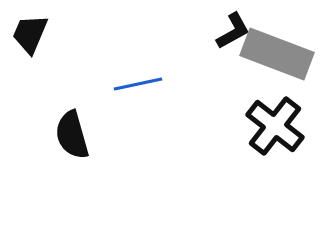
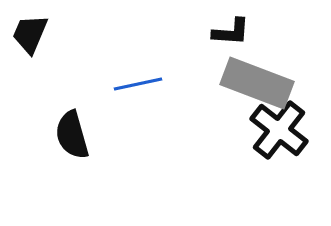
black L-shape: moved 2 px left, 1 px down; rotated 33 degrees clockwise
gray rectangle: moved 20 px left, 29 px down
black cross: moved 4 px right, 4 px down
